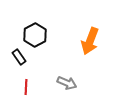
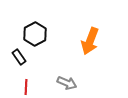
black hexagon: moved 1 px up
